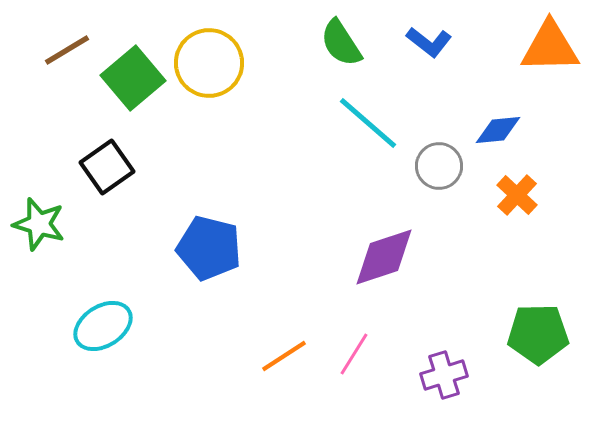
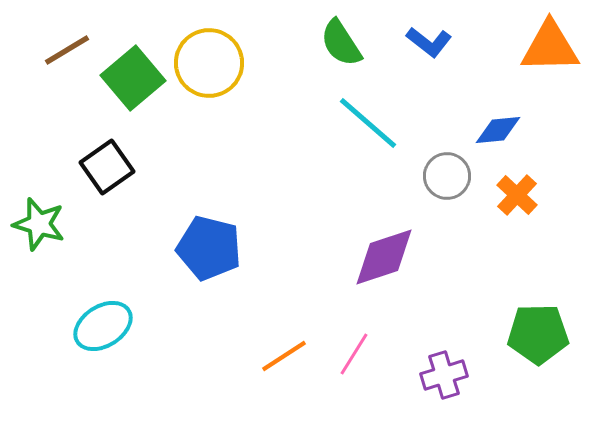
gray circle: moved 8 px right, 10 px down
